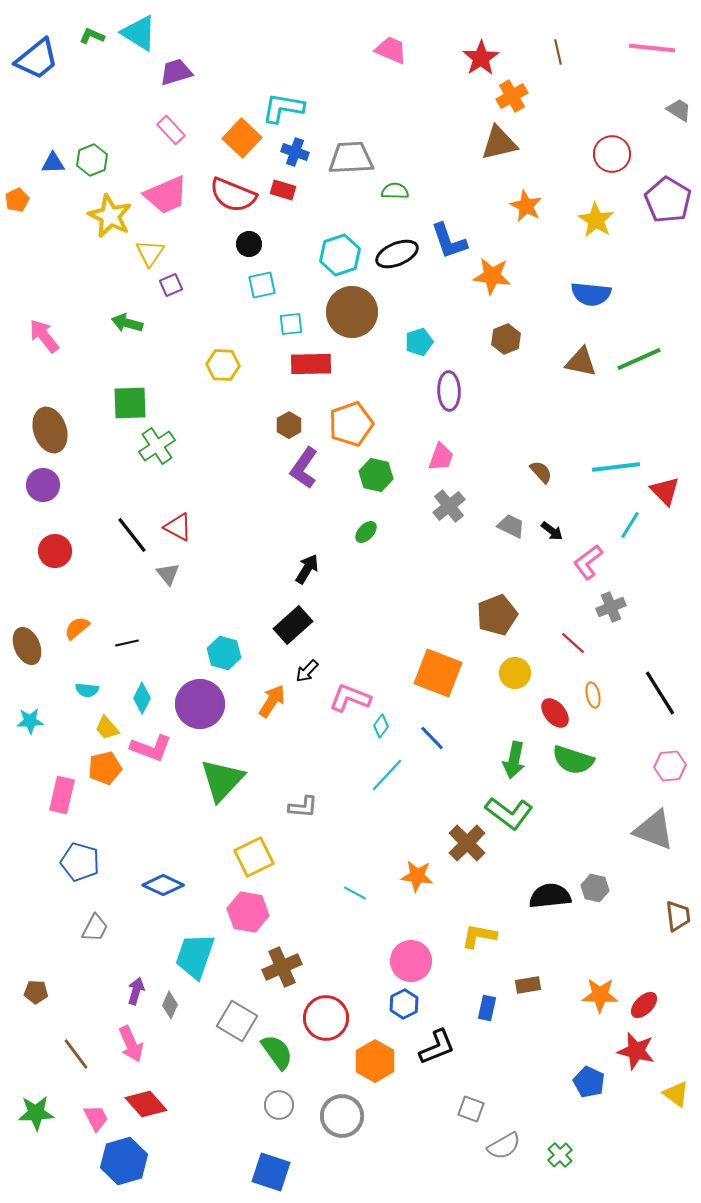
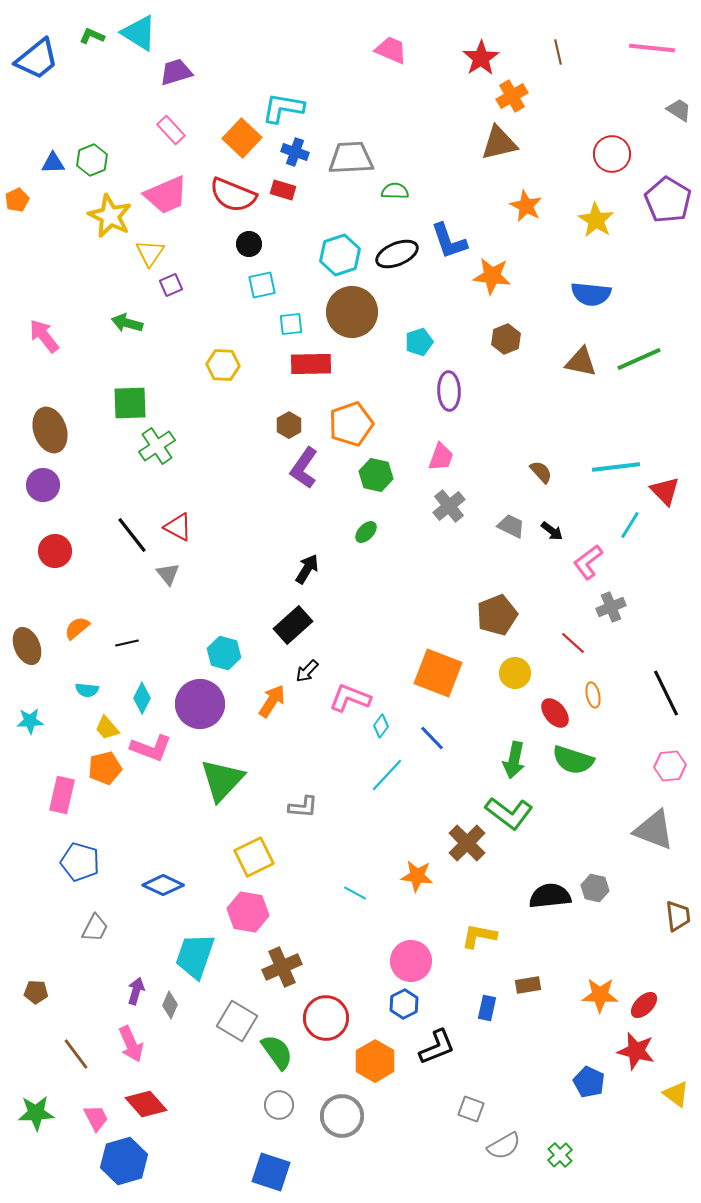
black line at (660, 693): moved 6 px right; rotated 6 degrees clockwise
